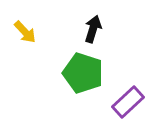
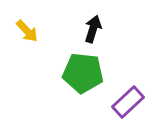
yellow arrow: moved 2 px right, 1 px up
green pentagon: rotated 12 degrees counterclockwise
